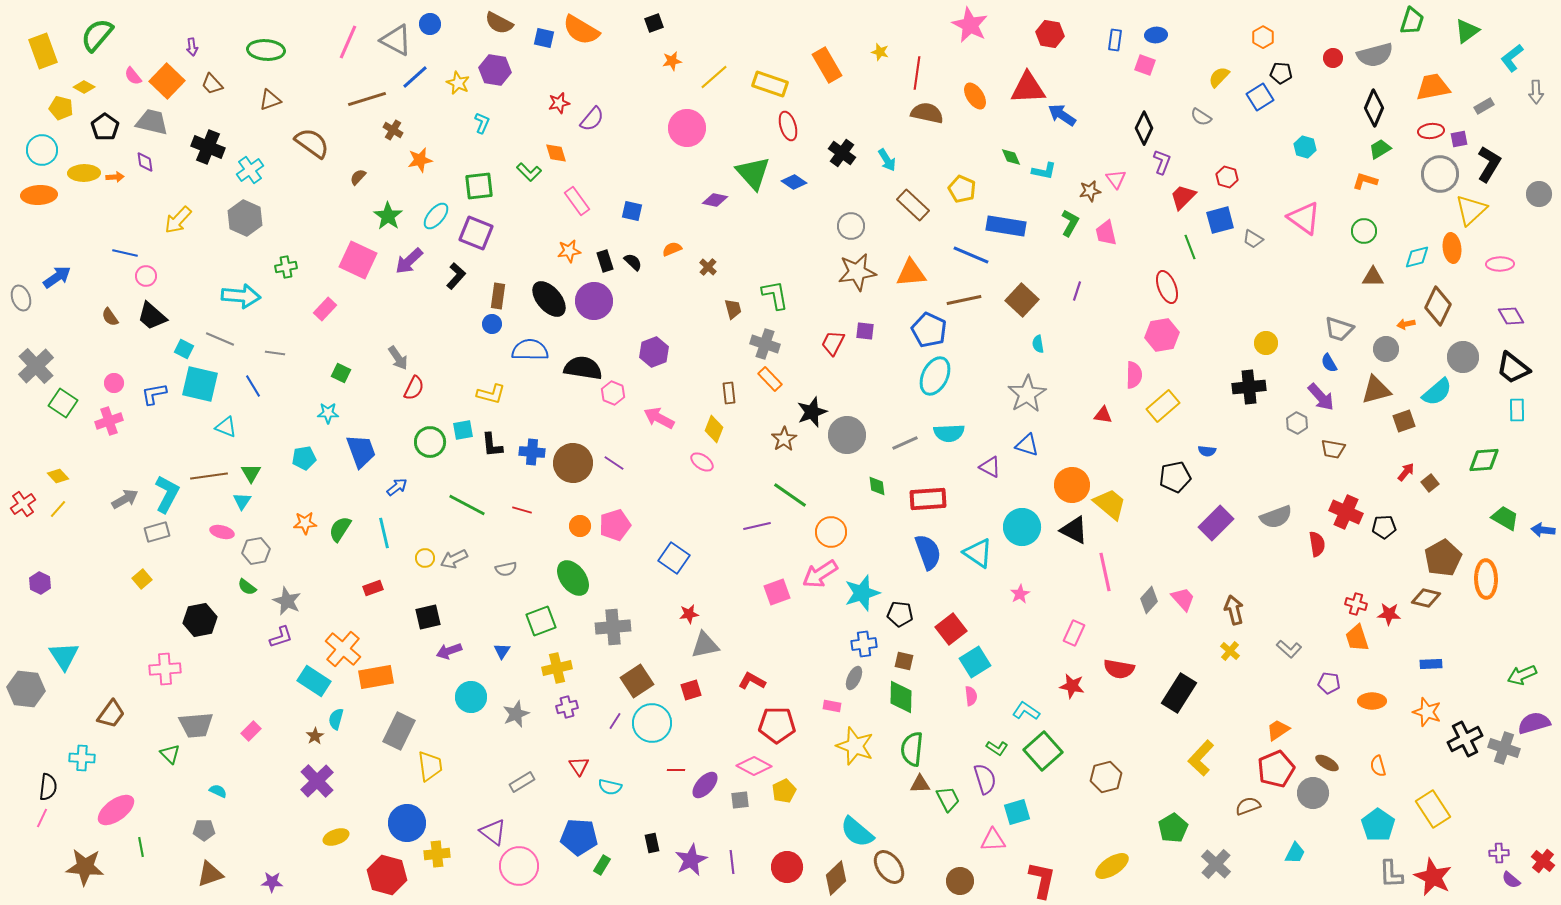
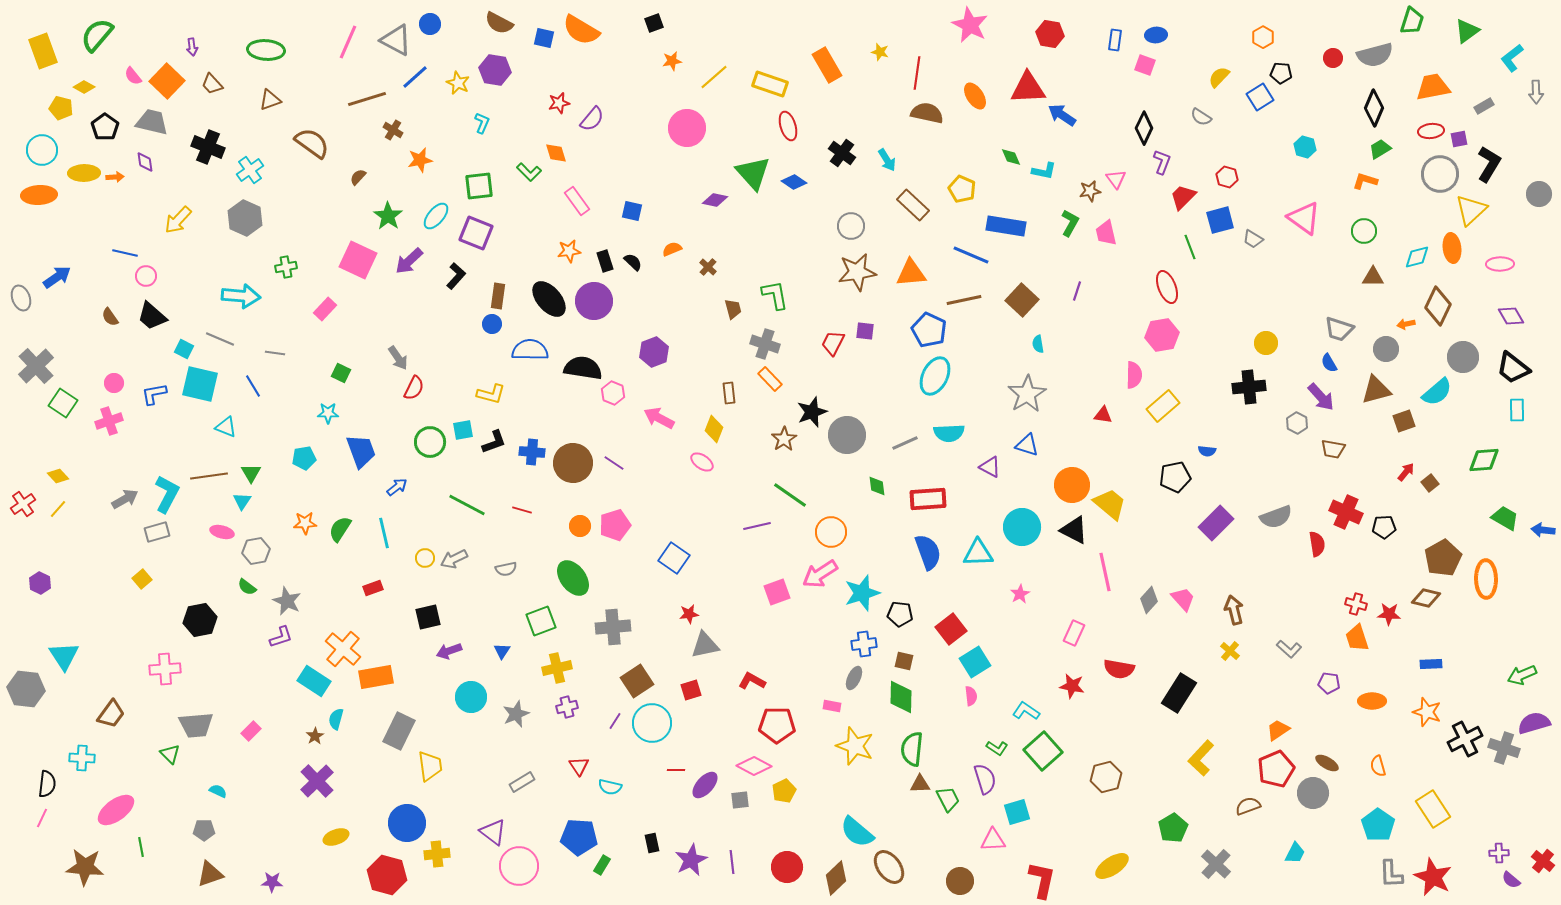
black L-shape at (492, 445): moved 2 px right, 3 px up; rotated 104 degrees counterclockwise
cyan triangle at (978, 553): rotated 36 degrees counterclockwise
black semicircle at (48, 787): moved 1 px left, 3 px up
